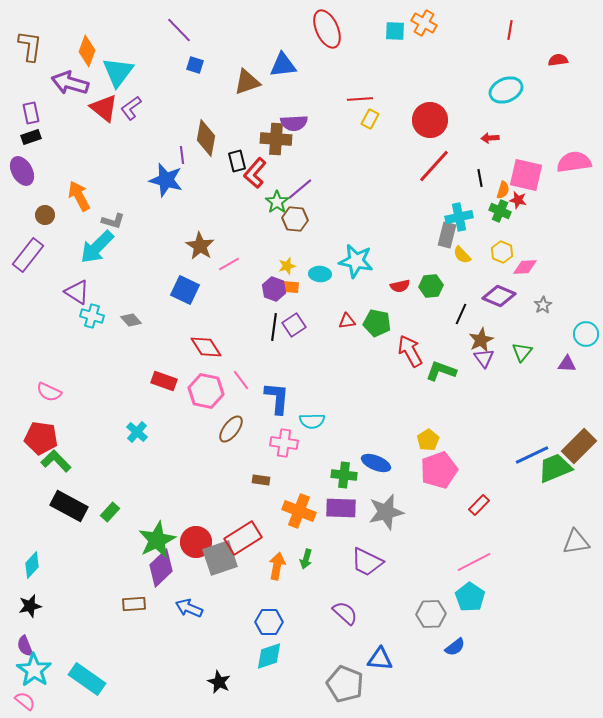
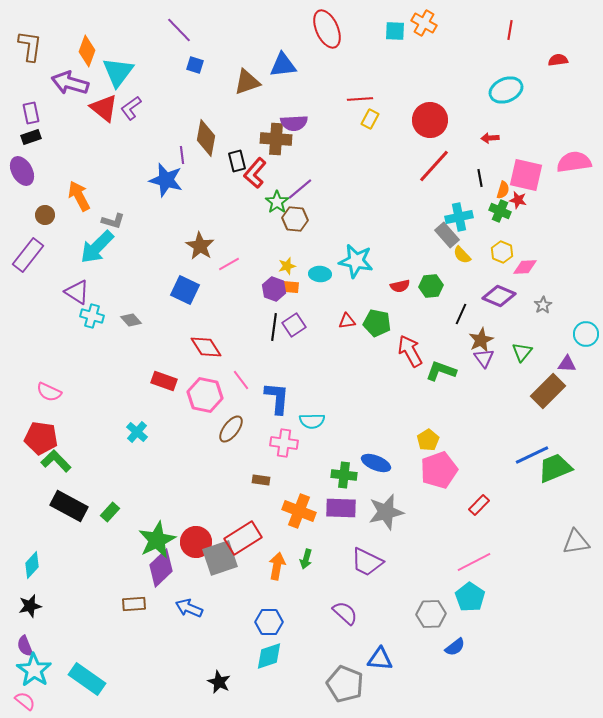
gray rectangle at (447, 235): rotated 55 degrees counterclockwise
pink hexagon at (206, 391): moved 1 px left, 4 px down
brown rectangle at (579, 446): moved 31 px left, 55 px up
